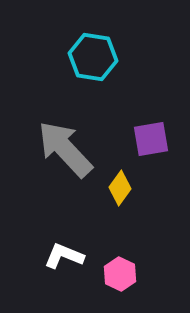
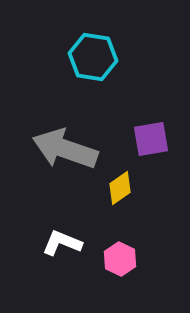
gray arrow: rotated 28 degrees counterclockwise
yellow diamond: rotated 20 degrees clockwise
white L-shape: moved 2 px left, 13 px up
pink hexagon: moved 15 px up
